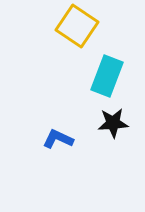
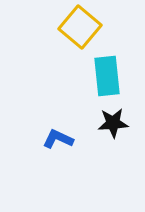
yellow square: moved 3 px right, 1 px down; rotated 6 degrees clockwise
cyan rectangle: rotated 27 degrees counterclockwise
